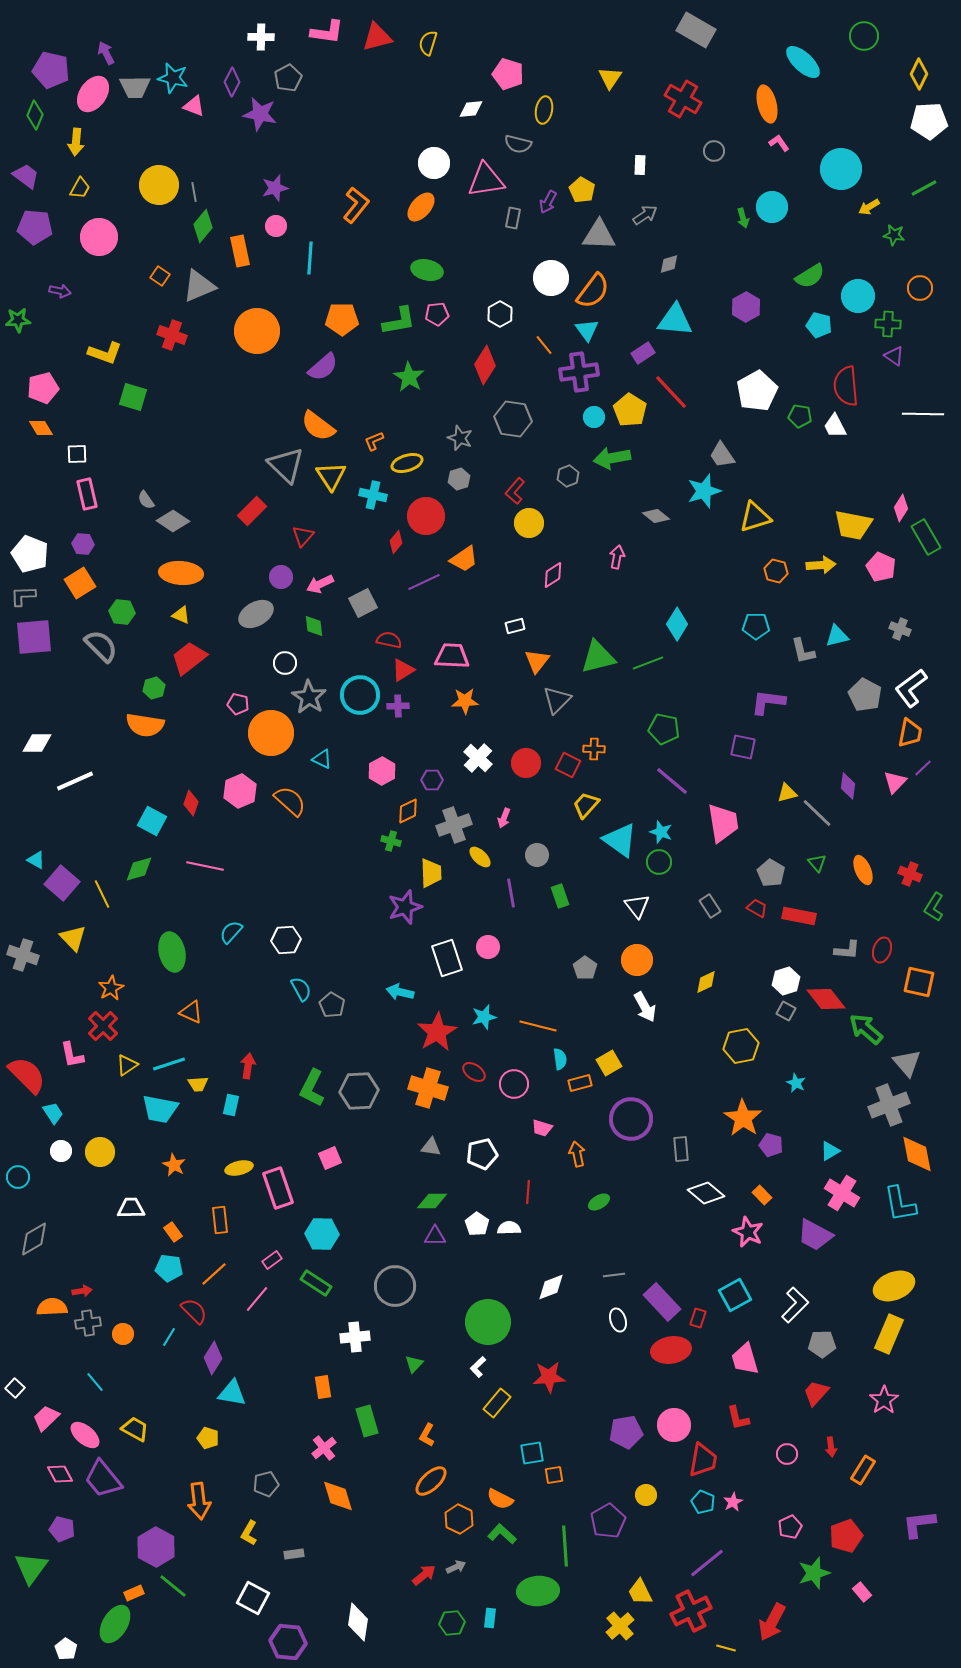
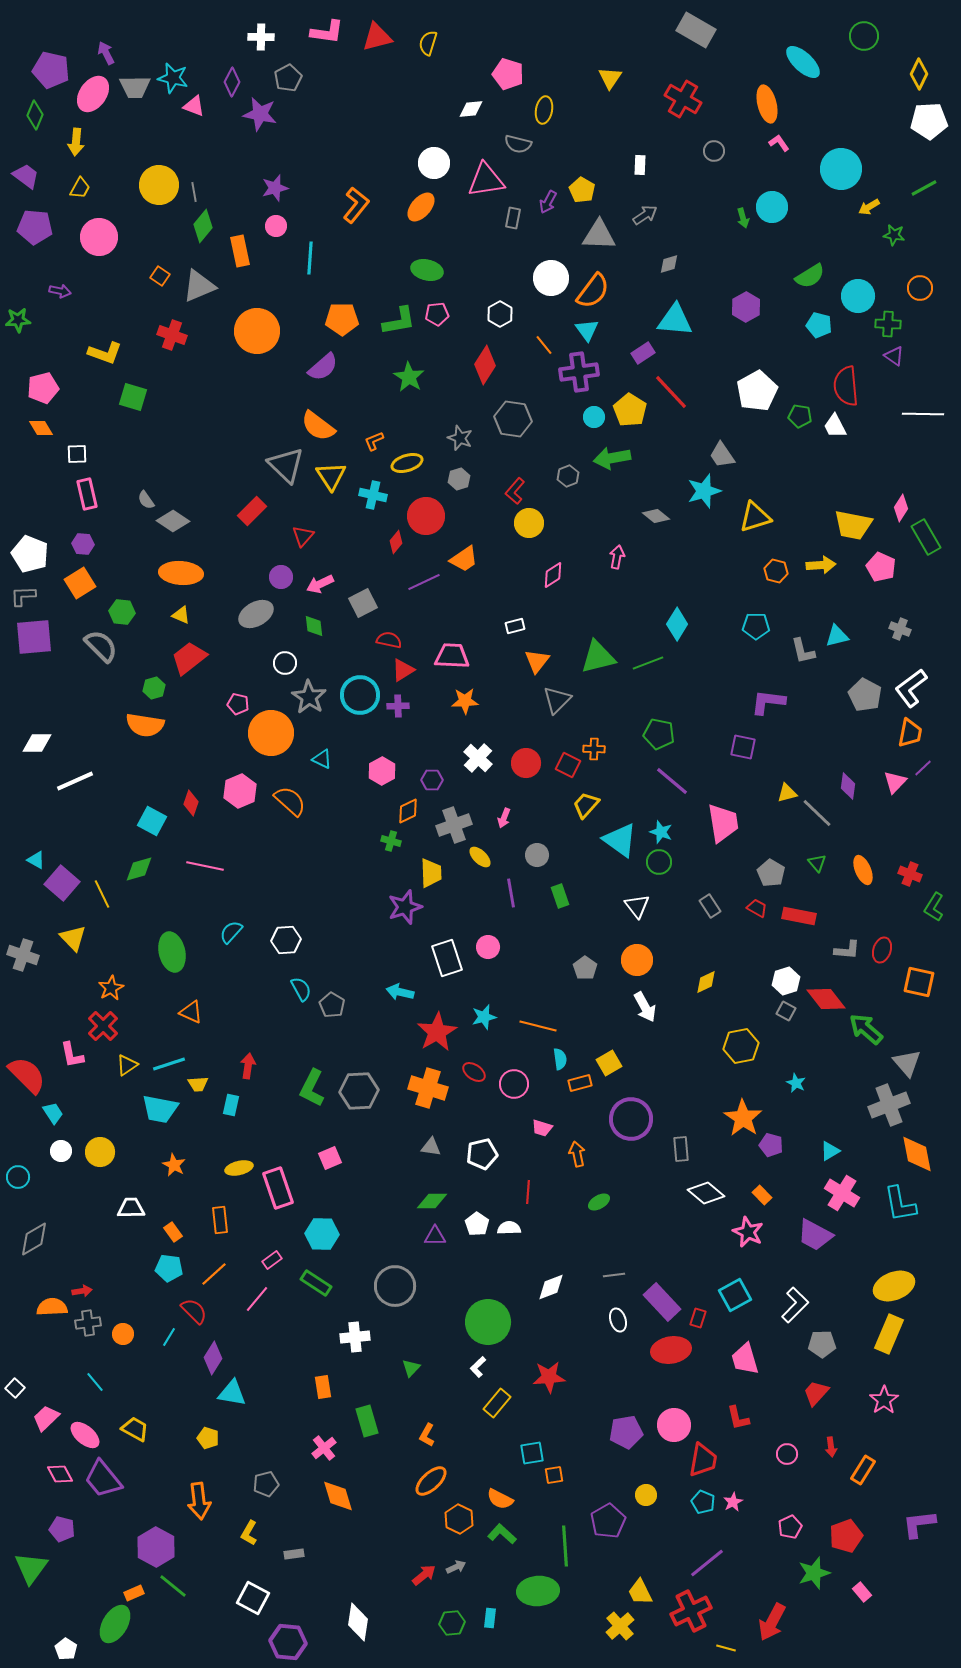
green pentagon at (664, 729): moved 5 px left, 5 px down
green triangle at (414, 1364): moved 3 px left, 4 px down
